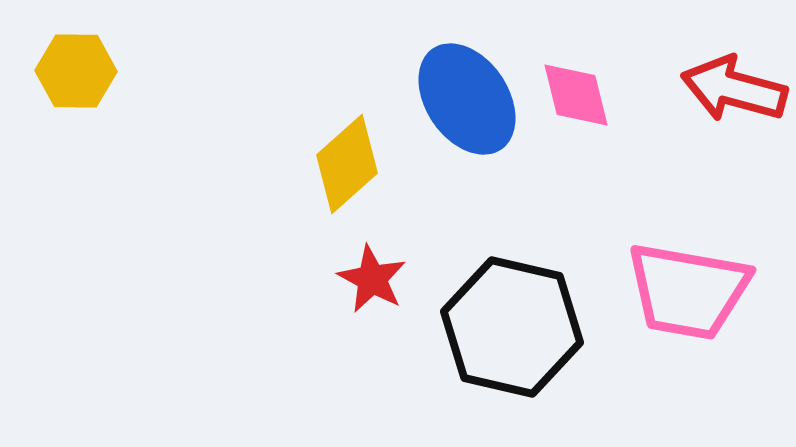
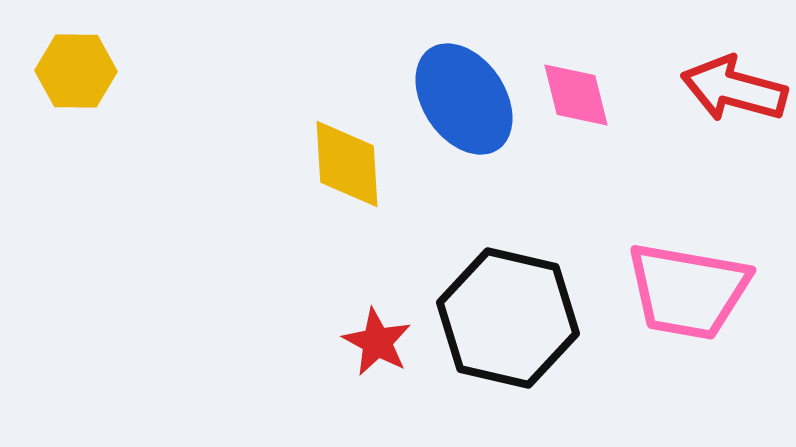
blue ellipse: moved 3 px left
yellow diamond: rotated 52 degrees counterclockwise
red star: moved 5 px right, 63 px down
black hexagon: moved 4 px left, 9 px up
